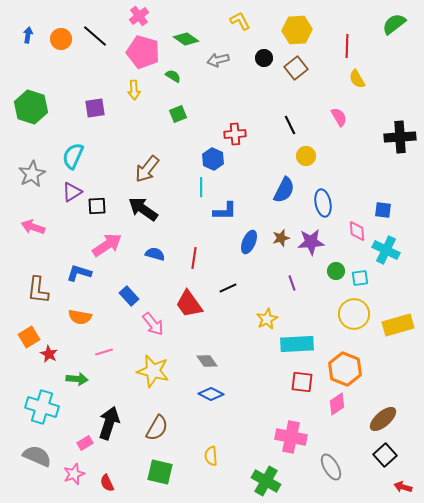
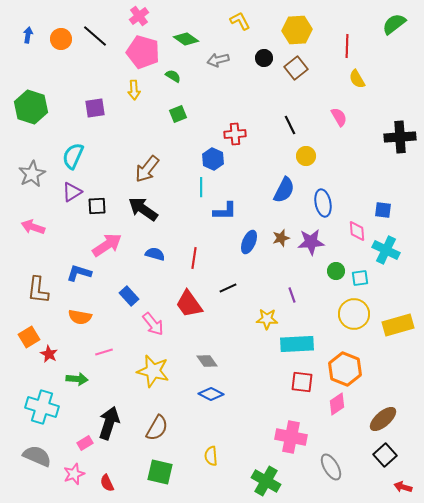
purple line at (292, 283): moved 12 px down
yellow star at (267, 319): rotated 30 degrees clockwise
